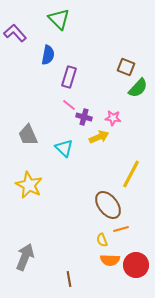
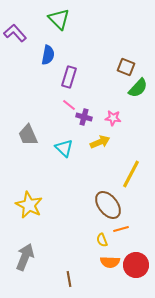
yellow arrow: moved 1 px right, 5 px down
yellow star: moved 20 px down
orange semicircle: moved 2 px down
